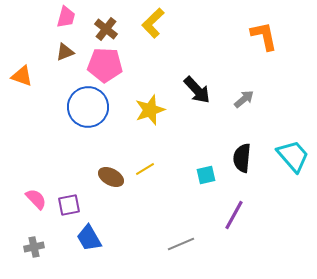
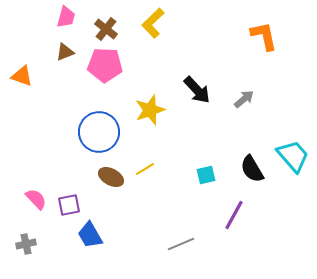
blue circle: moved 11 px right, 25 px down
black semicircle: moved 10 px right, 11 px down; rotated 36 degrees counterclockwise
blue trapezoid: moved 1 px right, 3 px up
gray cross: moved 8 px left, 3 px up
